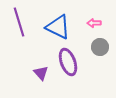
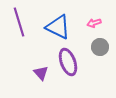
pink arrow: rotated 16 degrees counterclockwise
